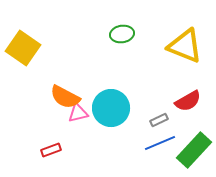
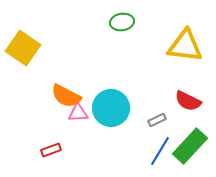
green ellipse: moved 12 px up
yellow triangle: rotated 15 degrees counterclockwise
orange semicircle: moved 1 px right, 1 px up
red semicircle: rotated 56 degrees clockwise
pink triangle: rotated 10 degrees clockwise
gray rectangle: moved 2 px left
blue line: moved 8 px down; rotated 36 degrees counterclockwise
green rectangle: moved 4 px left, 4 px up
